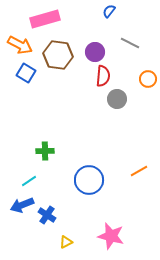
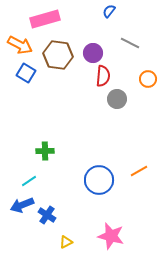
purple circle: moved 2 px left, 1 px down
blue circle: moved 10 px right
